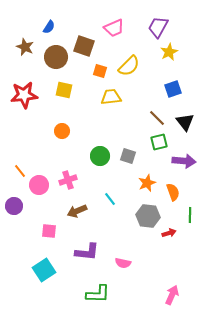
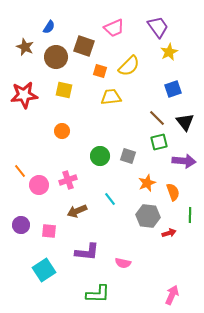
purple trapezoid: rotated 115 degrees clockwise
purple circle: moved 7 px right, 19 px down
